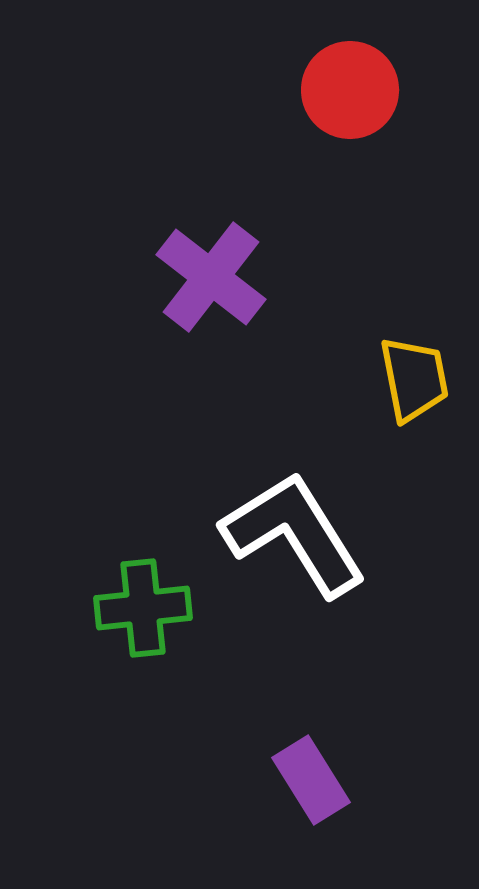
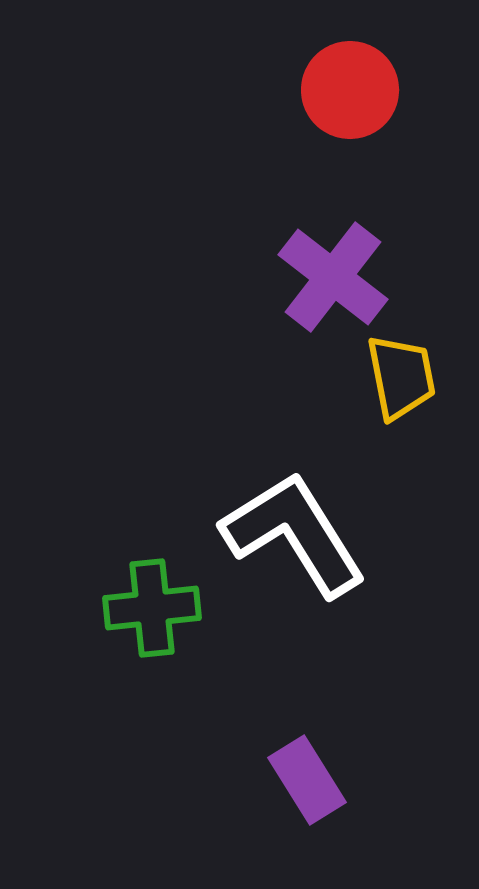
purple cross: moved 122 px right
yellow trapezoid: moved 13 px left, 2 px up
green cross: moved 9 px right
purple rectangle: moved 4 px left
